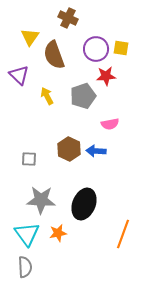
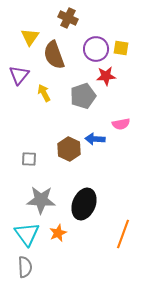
purple triangle: rotated 25 degrees clockwise
yellow arrow: moved 3 px left, 3 px up
pink semicircle: moved 11 px right
blue arrow: moved 1 px left, 12 px up
orange star: rotated 12 degrees counterclockwise
